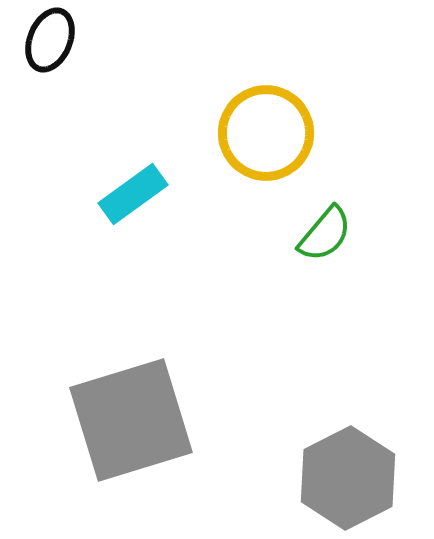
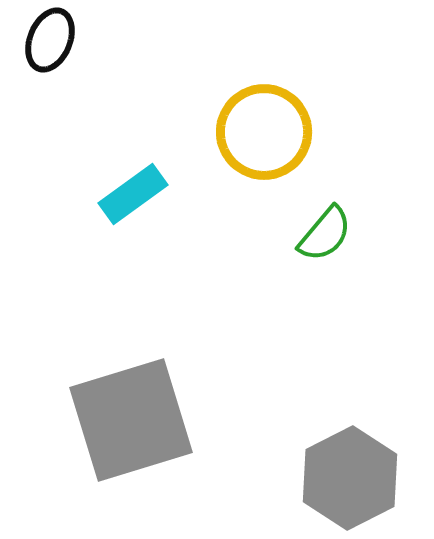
yellow circle: moved 2 px left, 1 px up
gray hexagon: moved 2 px right
